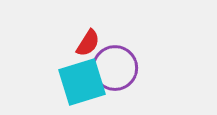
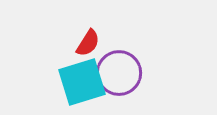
purple circle: moved 4 px right, 5 px down
